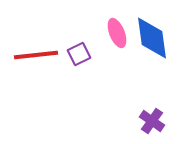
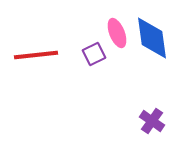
purple square: moved 15 px right
